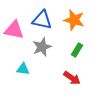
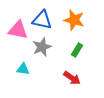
pink triangle: moved 4 px right
